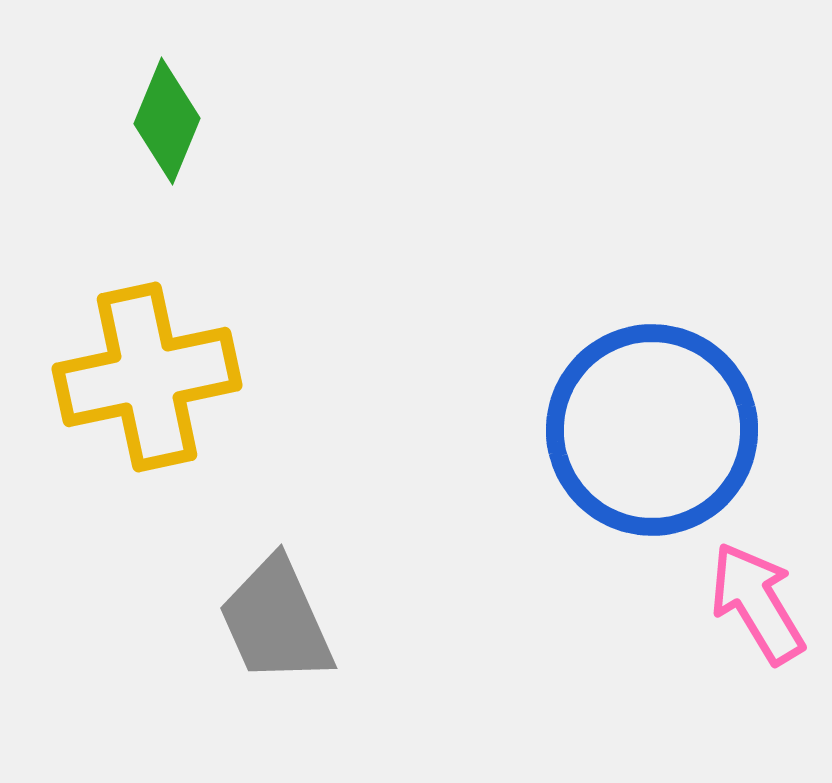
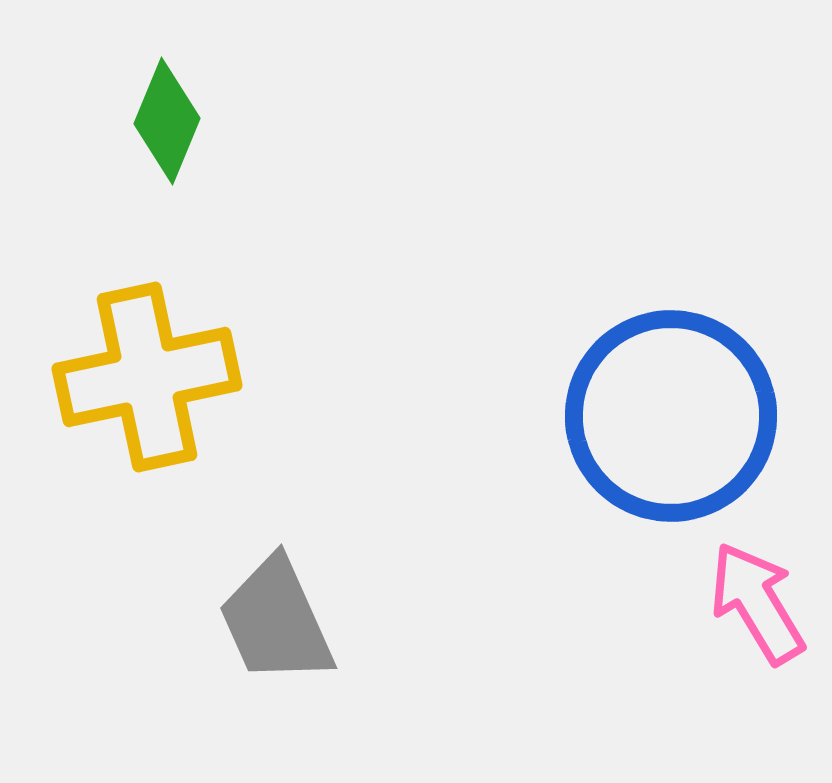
blue circle: moved 19 px right, 14 px up
